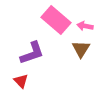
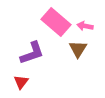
pink rectangle: moved 2 px down
brown triangle: moved 3 px left
red triangle: moved 1 px down; rotated 21 degrees clockwise
